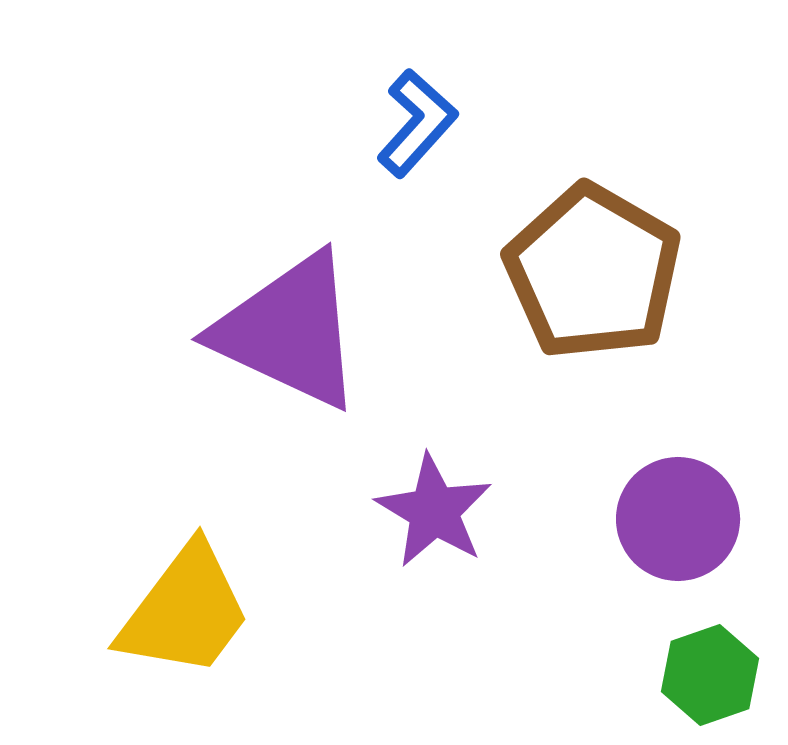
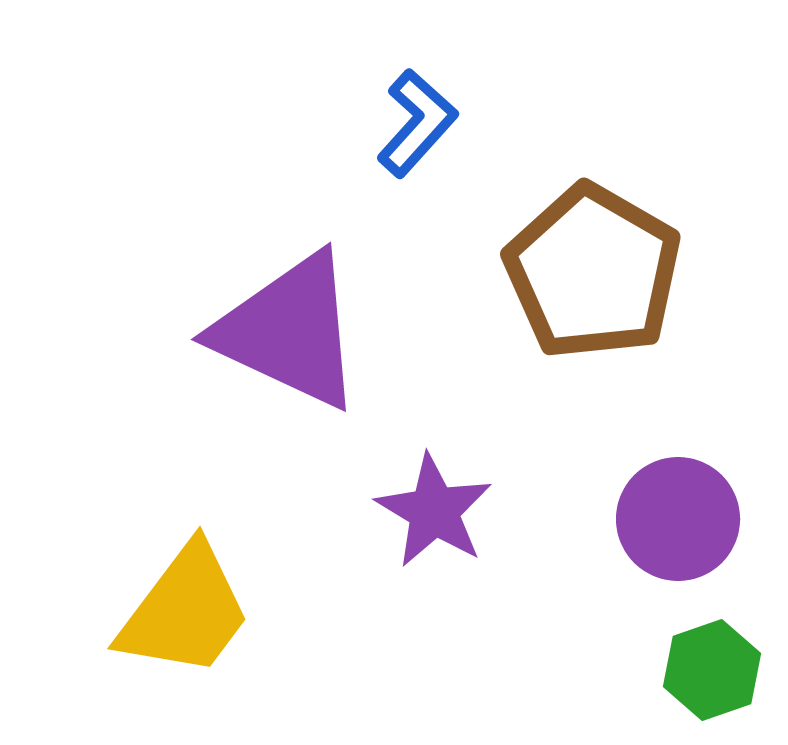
green hexagon: moved 2 px right, 5 px up
